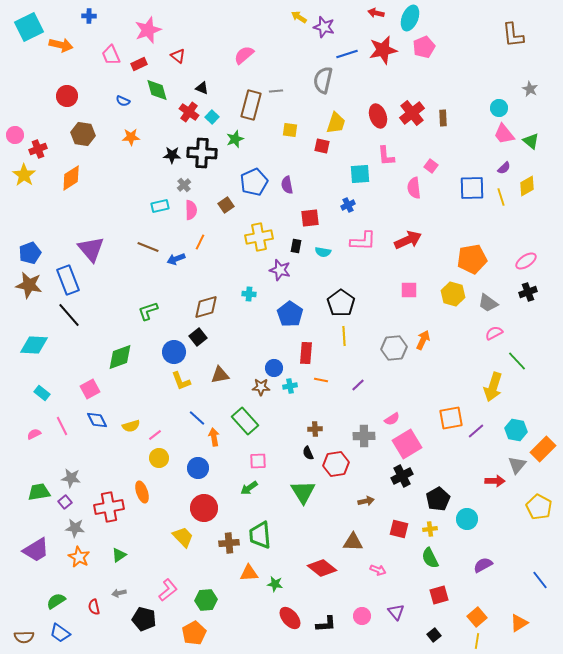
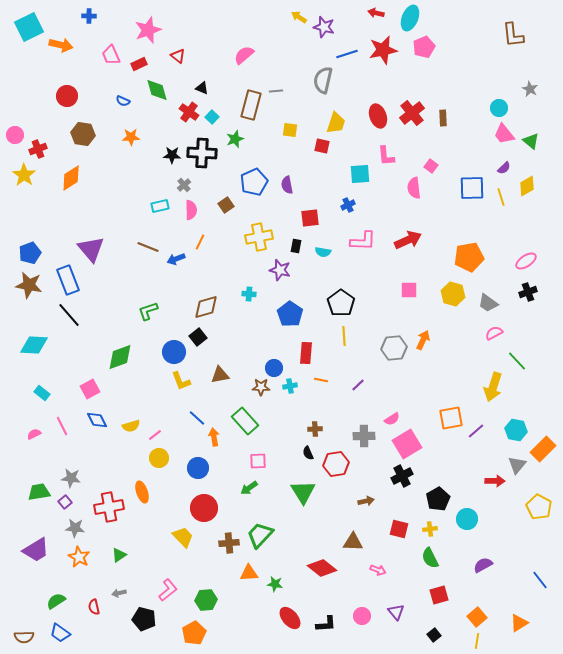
orange pentagon at (472, 259): moved 3 px left, 2 px up
green trapezoid at (260, 535): rotated 48 degrees clockwise
